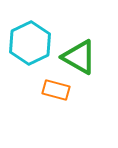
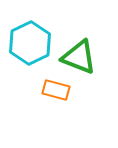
green triangle: rotated 9 degrees counterclockwise
